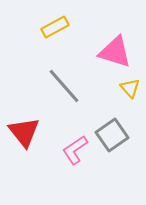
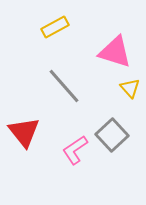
gray square: rotated 8 degrees counterclockwise
